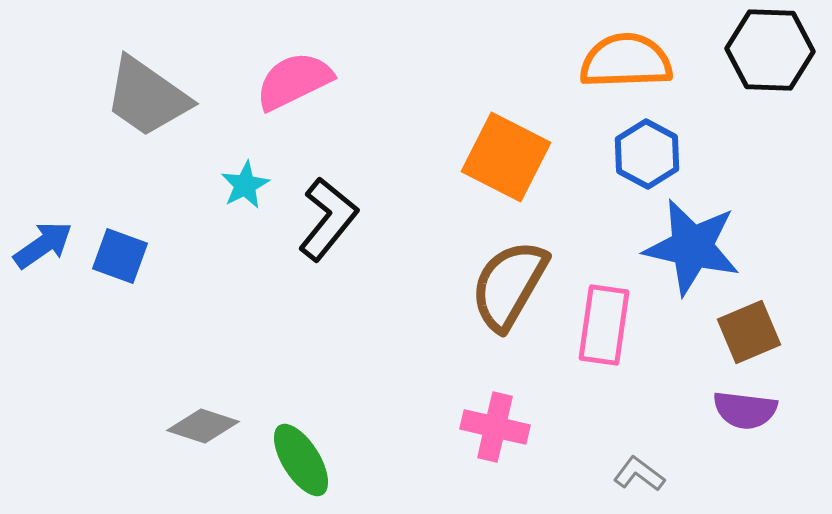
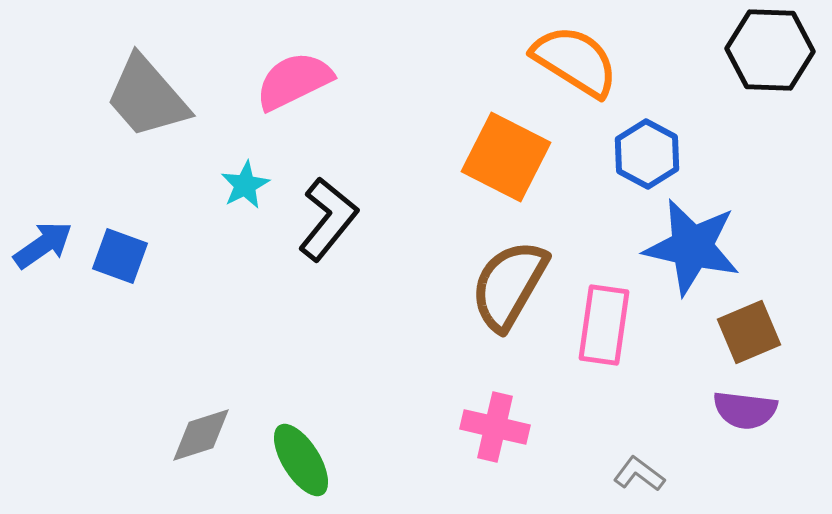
orange semicircle: moved 51 px left; rotated 34 degrees clockwise
gray trapezoid: rotated 14 degrees clockwise
gray diamond: moved 2 px left, 9 px down; rotated 36 degrees counterclockwise
